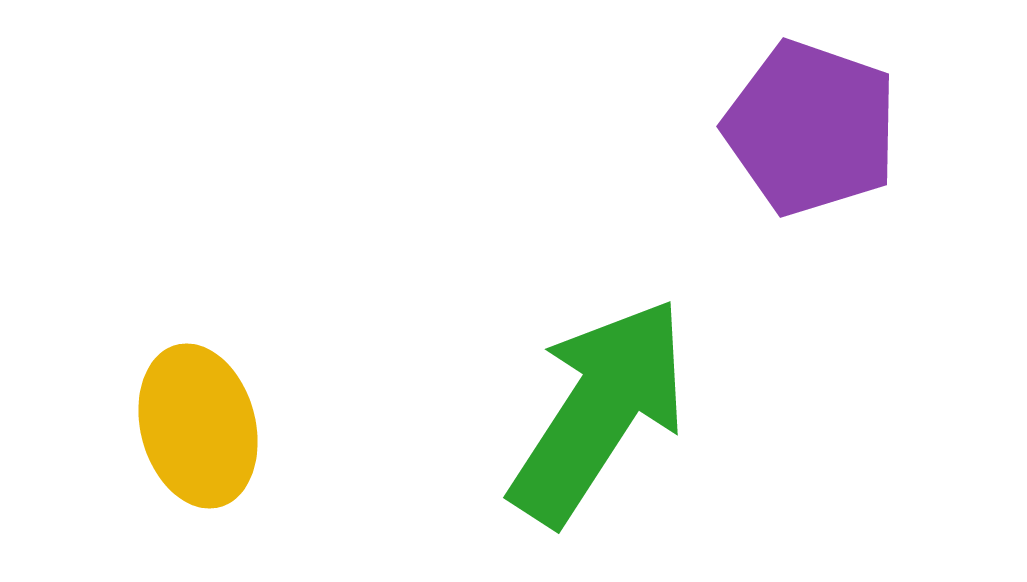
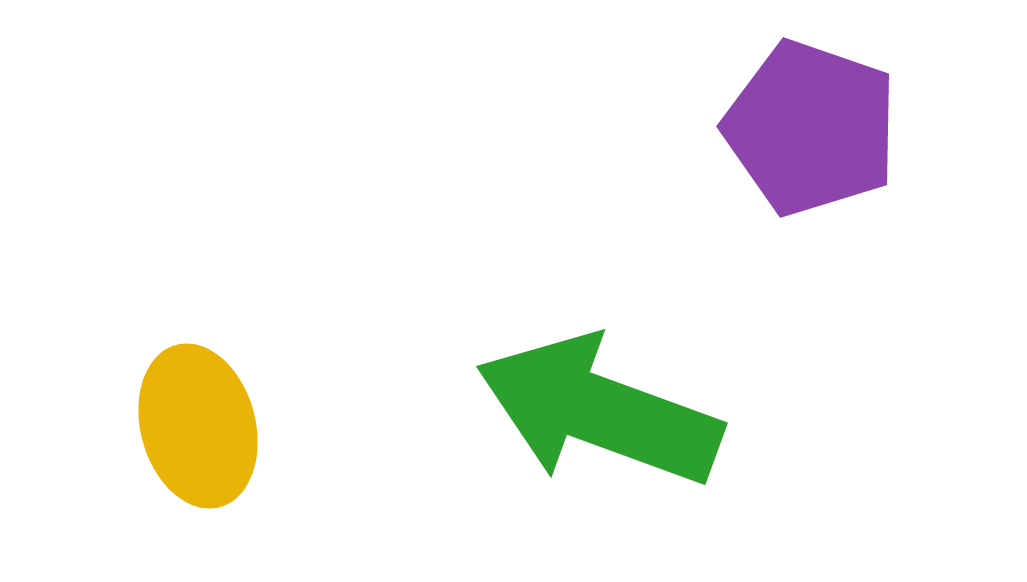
green arrow: rotated 103 degrees counterclockwise
